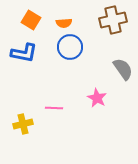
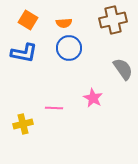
orange square: moved 3 px left
blue circle: moved 1 px left, 1 px down
pink star: moved 4 px left
